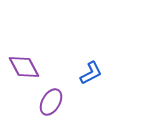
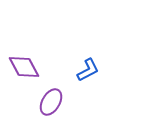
blue L-shape: moved 3 px left, 3 px up
